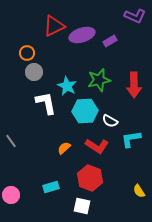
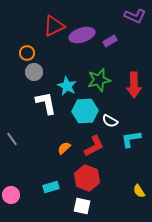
gray line: moved 1 px right, 2 px up
red L-shape: moved 3 px left; rotated 60 degrees counterclockwise
red hexagon: moved 3 px left
